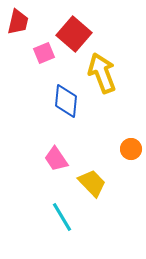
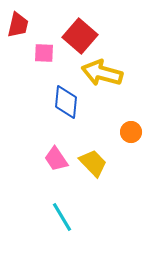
red trapezoid: moved 3 px down
red square: moved 6 px right, 2 px down
pink square: rotated 25 degrees clockwise
yellow arrow: rotated 54 degrees counterclockwise
blue diamond: moved 1 px down
orange circle: moved 17 px up
yellow trapezoid: moved 1 px right, 20 px up
